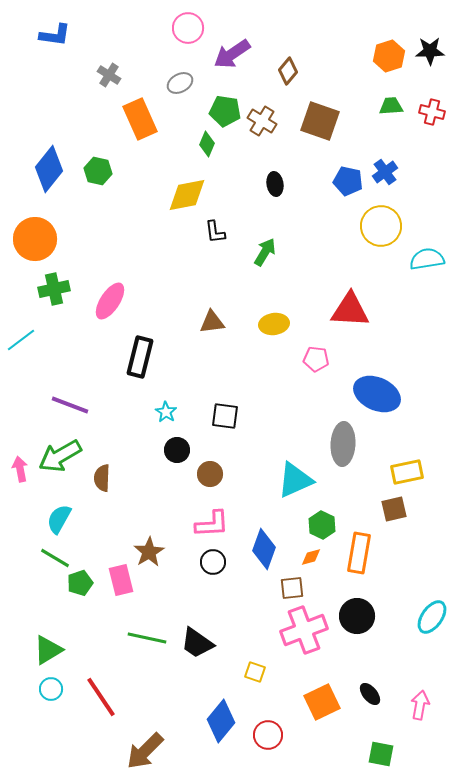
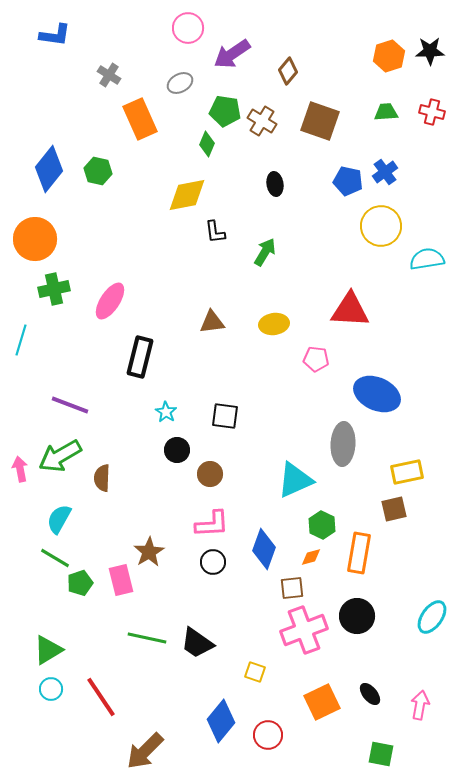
green trapezoid at (391, 106): moved 5 px left, 6 px down
cyan line at (21, 340): rotated 36 degrees counterclockwise
